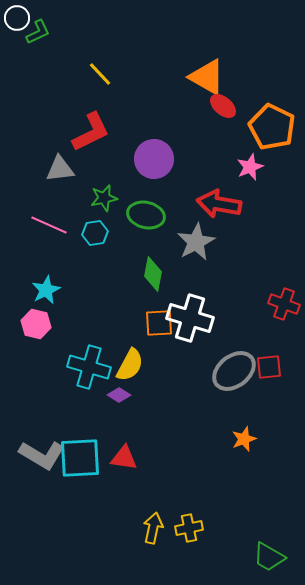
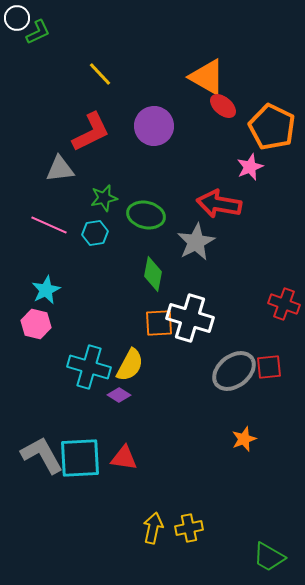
purple circle: moved 33 px up
gray L-shape: rotated 150 degrees counterclockwise
